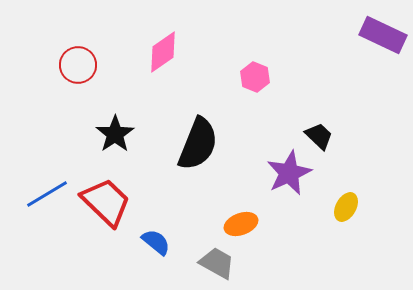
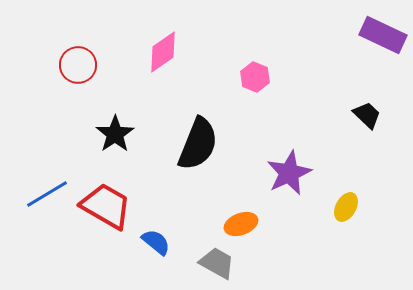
black trapezoid: moved 48 px right, 21 px up
red trapezoid: moved 4 px down; rotated 14 degrees counterclockwise
